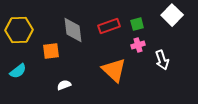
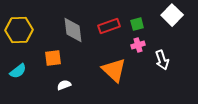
orange square: moved 2 px right, 7 px down
